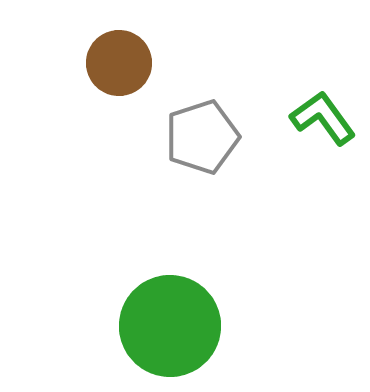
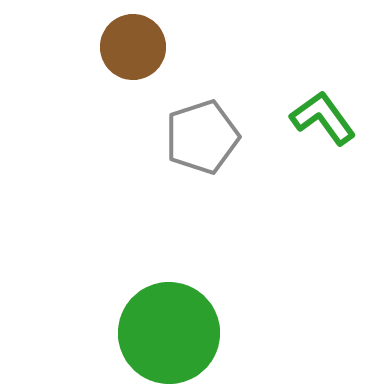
brown circle: moved 14 px right, 16 px up
green circle: moved 1 px left, 7 px down
